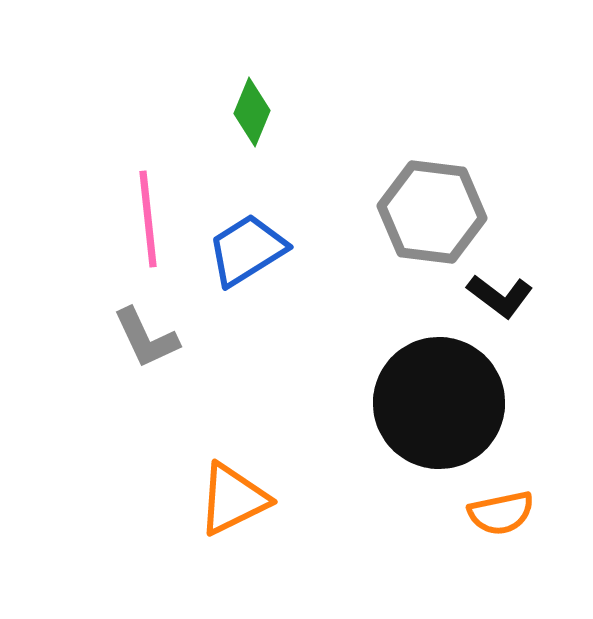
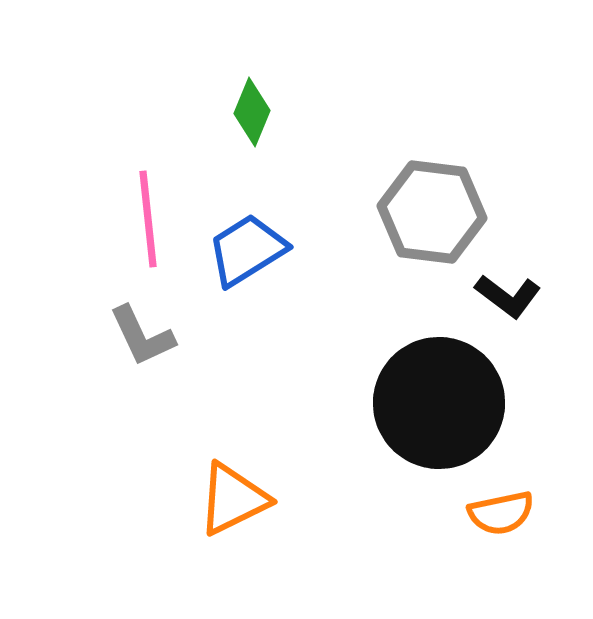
black L-shape: moved 8 px right
gray L-shape: moved 4 px left, 2 px up
